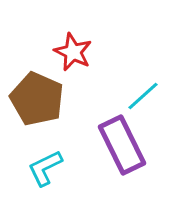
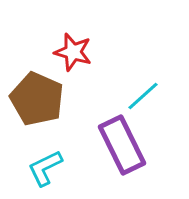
red star: rotated 9 degrees counterclockwise
